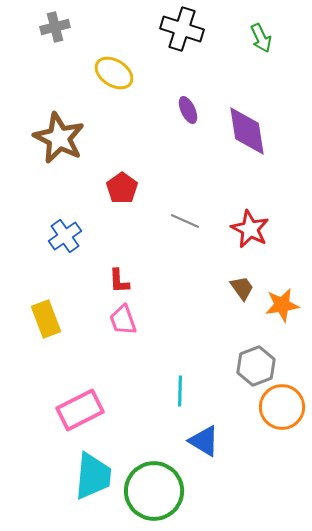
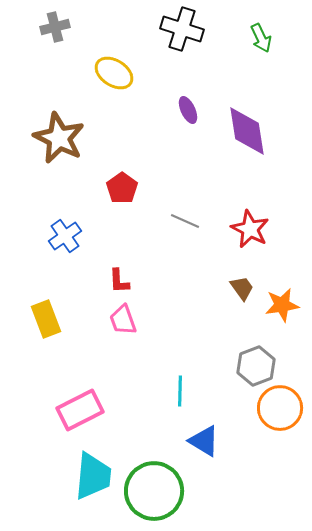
orange circle: moved 2 px left, 1 px down
